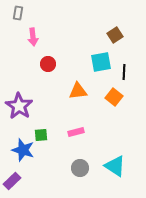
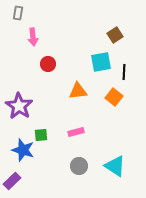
gray circle: moved 1 px left, 2 px up
